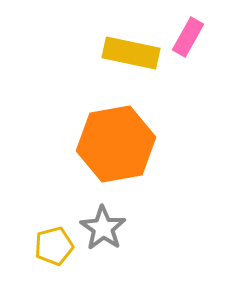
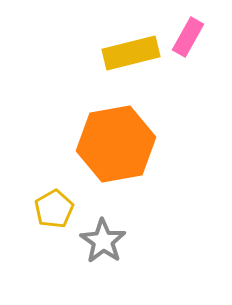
yellow rectangle: rotated 26 degrees counterclockwise
gray star: moved 13 px down
yellow pentagon: moved 37 px up; rotated 15 degrees counterclockwise
